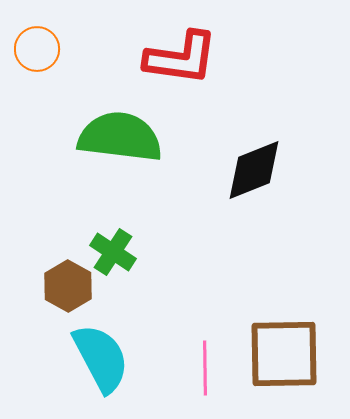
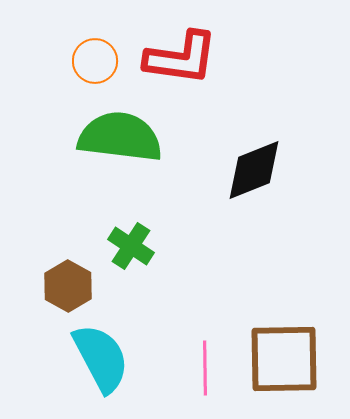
orange circle: moved 58 px right, 12 px down
green cross: moved 18 px right, 6 px up
brown square: moved 5 px down
